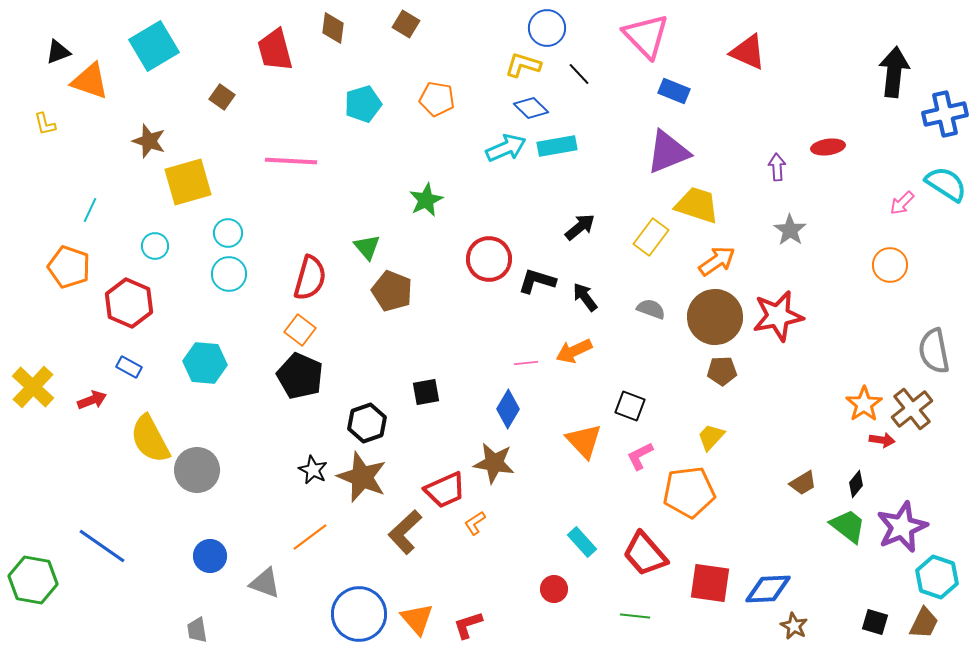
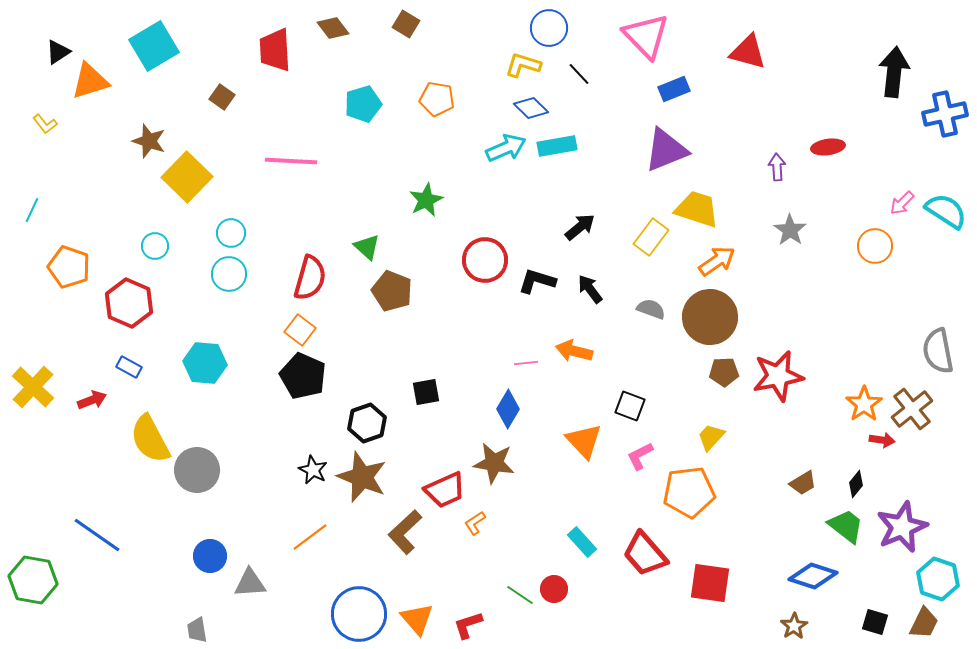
brown diamond at (333, 28): rotated 44 degrees counterclockwise
blue circle at (547, 28): moved 2 px right
red trapezoid at (275, 50): rotated 12 degrees clockwise
black triangle at (58, 52): rotated 12 degrees counterclockwise
red triangle at (748, 52): rotated 9 degrees counterclockwise
orange triangle at (90, 81): rotated 36 degrees counterclockwise
blue rectangle at (674, 91): moved 2 px up; rotated 44 degrees counterclockwise
yellow L-shape at (45, 124): rotated 25 degrees counterclockwise
purple triangle at (668, 152): moved 2 px left, 2 px up
yellow square at (188, 182): moved 1 px left, 5 px up; rotated 30 degrees counterclockwise
cyan semicircle at (946, 184): moved 27 px down
yellow trapezoid at (697, 205): moved 4 px down
cyan line at (90, 210): moved 58 px left
cyan circle at (228, 233): moved 3 px right
green triangle at (367, 247): rotated 8 degrees counterclockwise
red circle at (489, 259): moved 4 px left, 1 px down
orange circle at (890, 265): moved 15 px left, 19 px up
black arrow at (585, 297): moved 5 px right, 8 px up
red star at (778, 316): moved 60 px down
brown circle at (715, 317): moved 5 px left
orange arrow at (574, 351): rotated 39 degrees clockwise
gray semicircle at (934, 351): moved 4 px right
brown pentagon at (722, 371): moved 2 px right, 1 px down
black pentagon at (300, 376): moved 3 px right
green trapezoid at (848, 526): moved 2 px left
blue line at (102, 546): moved 5 px left, 11 px up
cyan hexagon at (937, 577): moved 1 px right, 2 px down
gray triangle at (265, 583): moved 15 px left; rotated 24 degrees counterclockwise
blue diamond at (768, 589): moved 45 px right, 13 px up; rotated 21 degrees clockwise
green line at (635, 616): moved 115 px left, 21 px up; rotated 28 degrees clockwise
brown star at (794, 626): rotated 12 degrees clockwise
